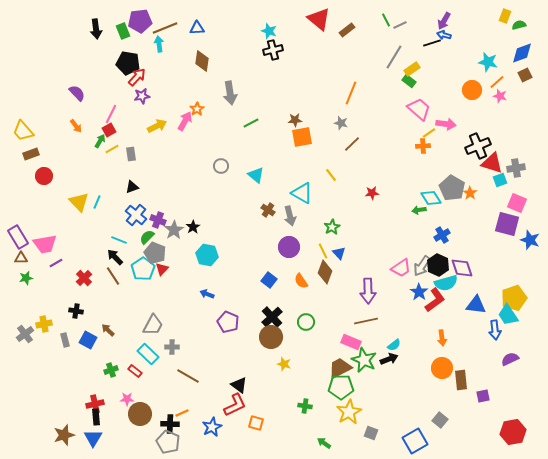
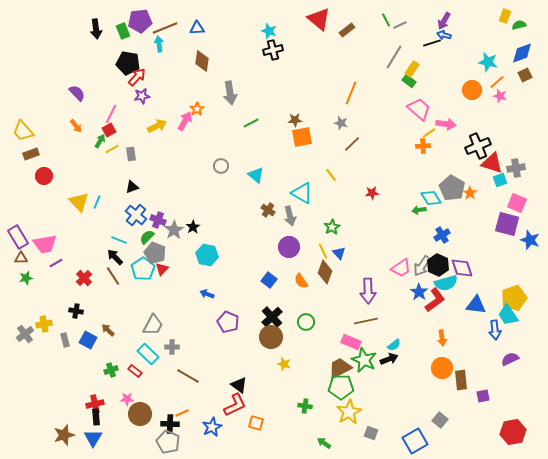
yellow rectangle at (412, 69): rotated 21 degrees counterclockwise
